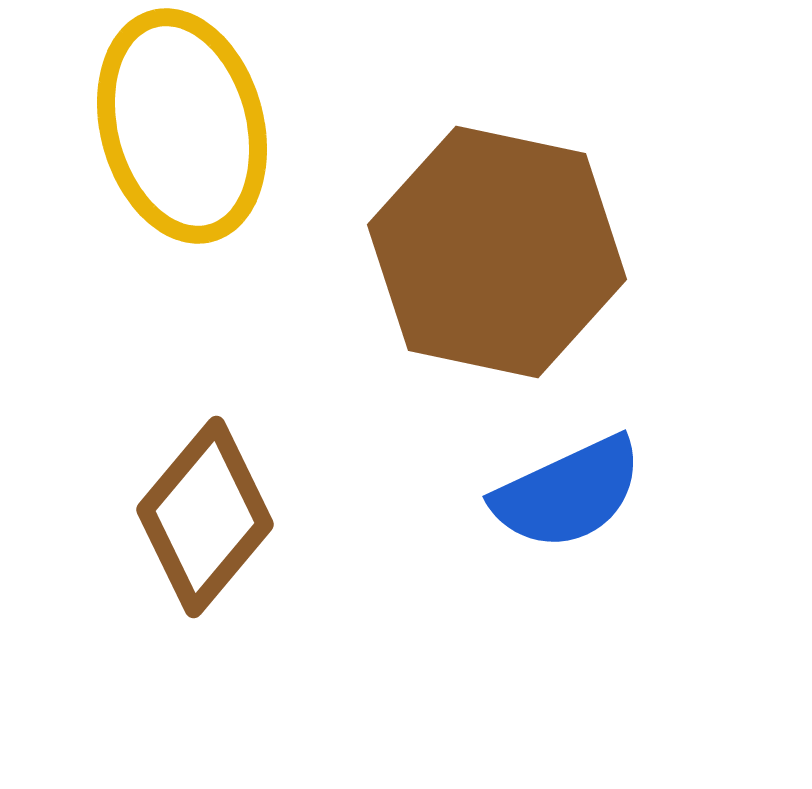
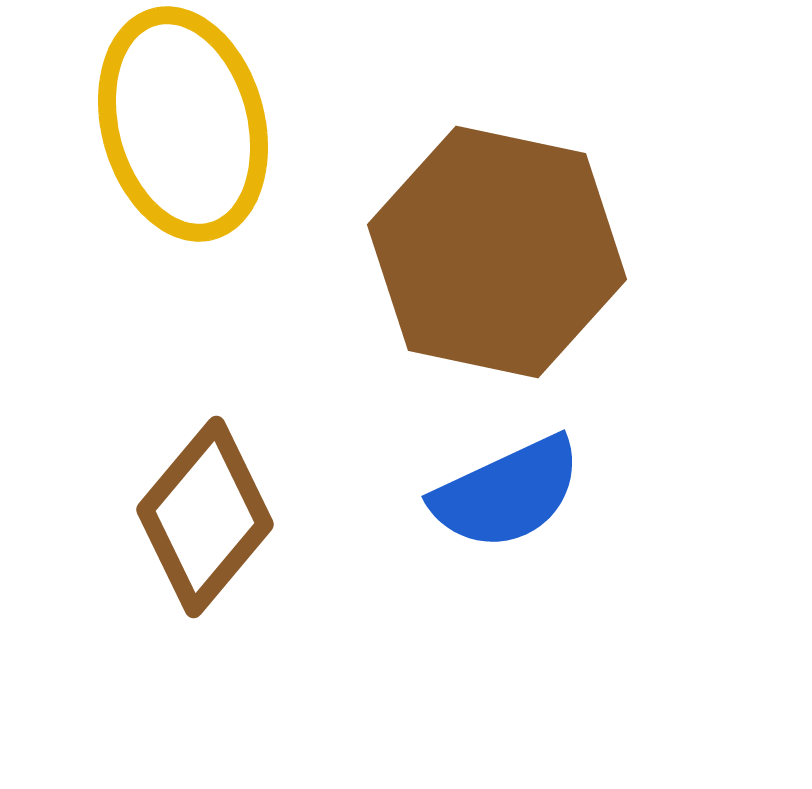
yellow ellipse: moved 1 px right, 2 px up
blue semicircle: moved 61 px left
